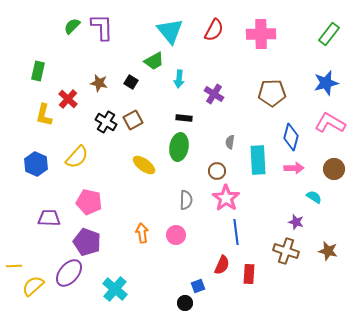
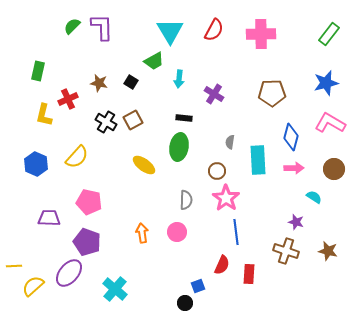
cyan triangle at (170, 31): rotated 8 degrees clockwise
red cross at (68, 99): rotated 24 degrees clockwise
pink circle at (176, 235): moved 1 px right, 3 px up
